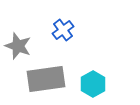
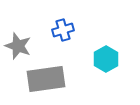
blue cross: rotated 20 degrees clockwise
cyan hexagon: moved 13 px right, 25 px up
